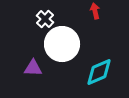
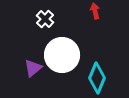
white circle: moved 11 px down
purple triangle: rotated 42 degrees counterclockwise
cyan diamond: moved 2 px left, 6 px down; rotated 44 degrees counterclockwise
